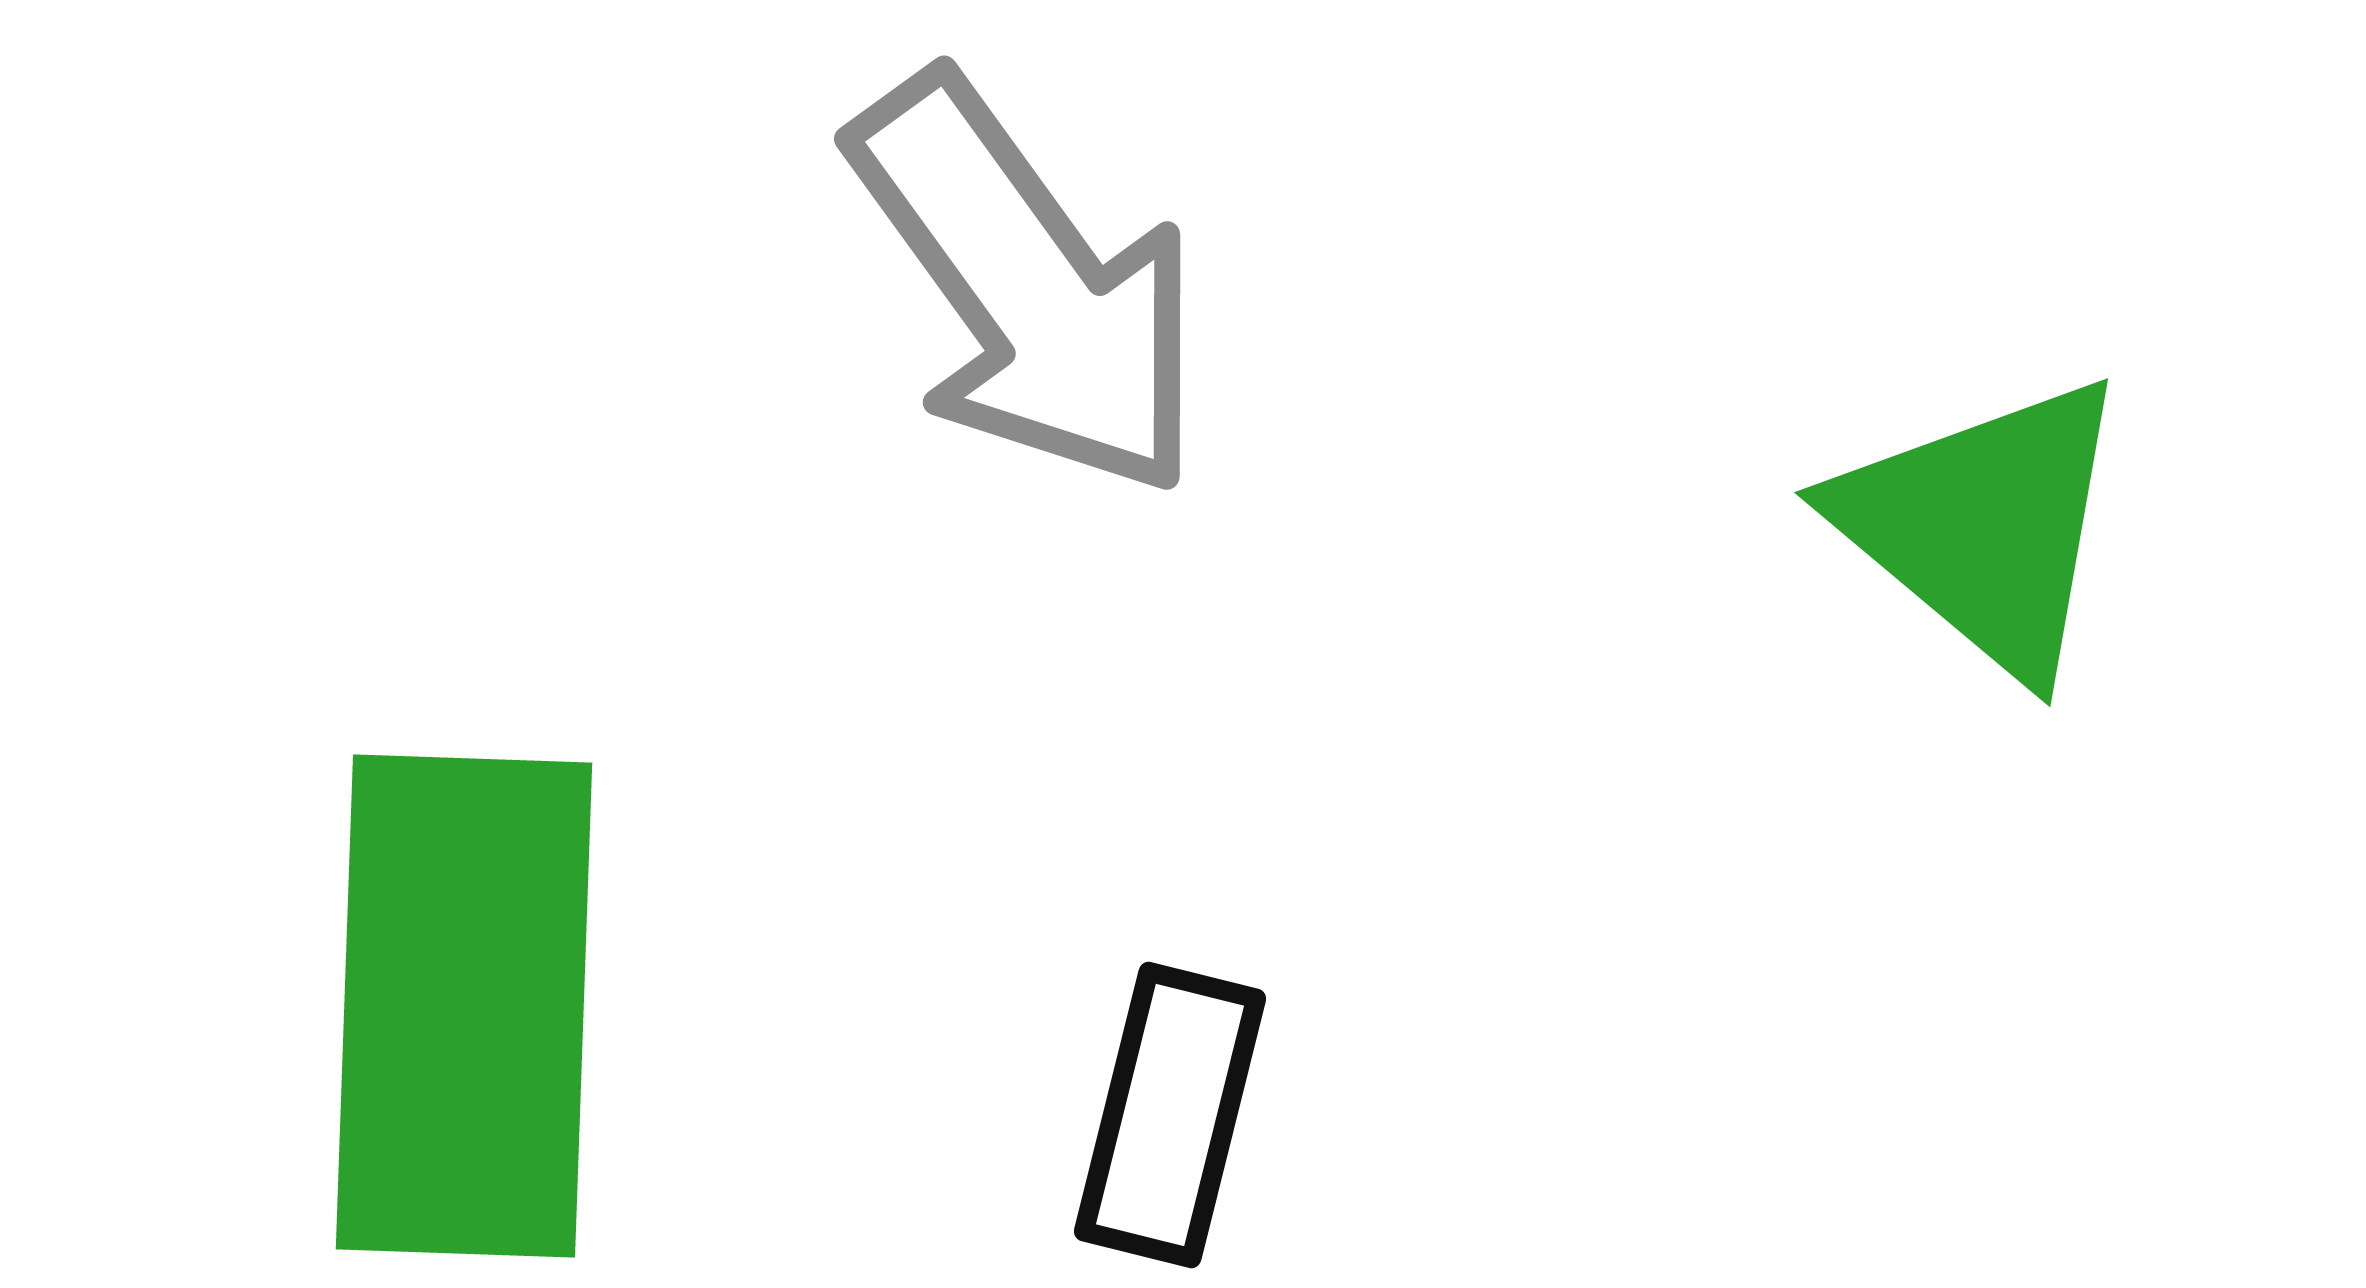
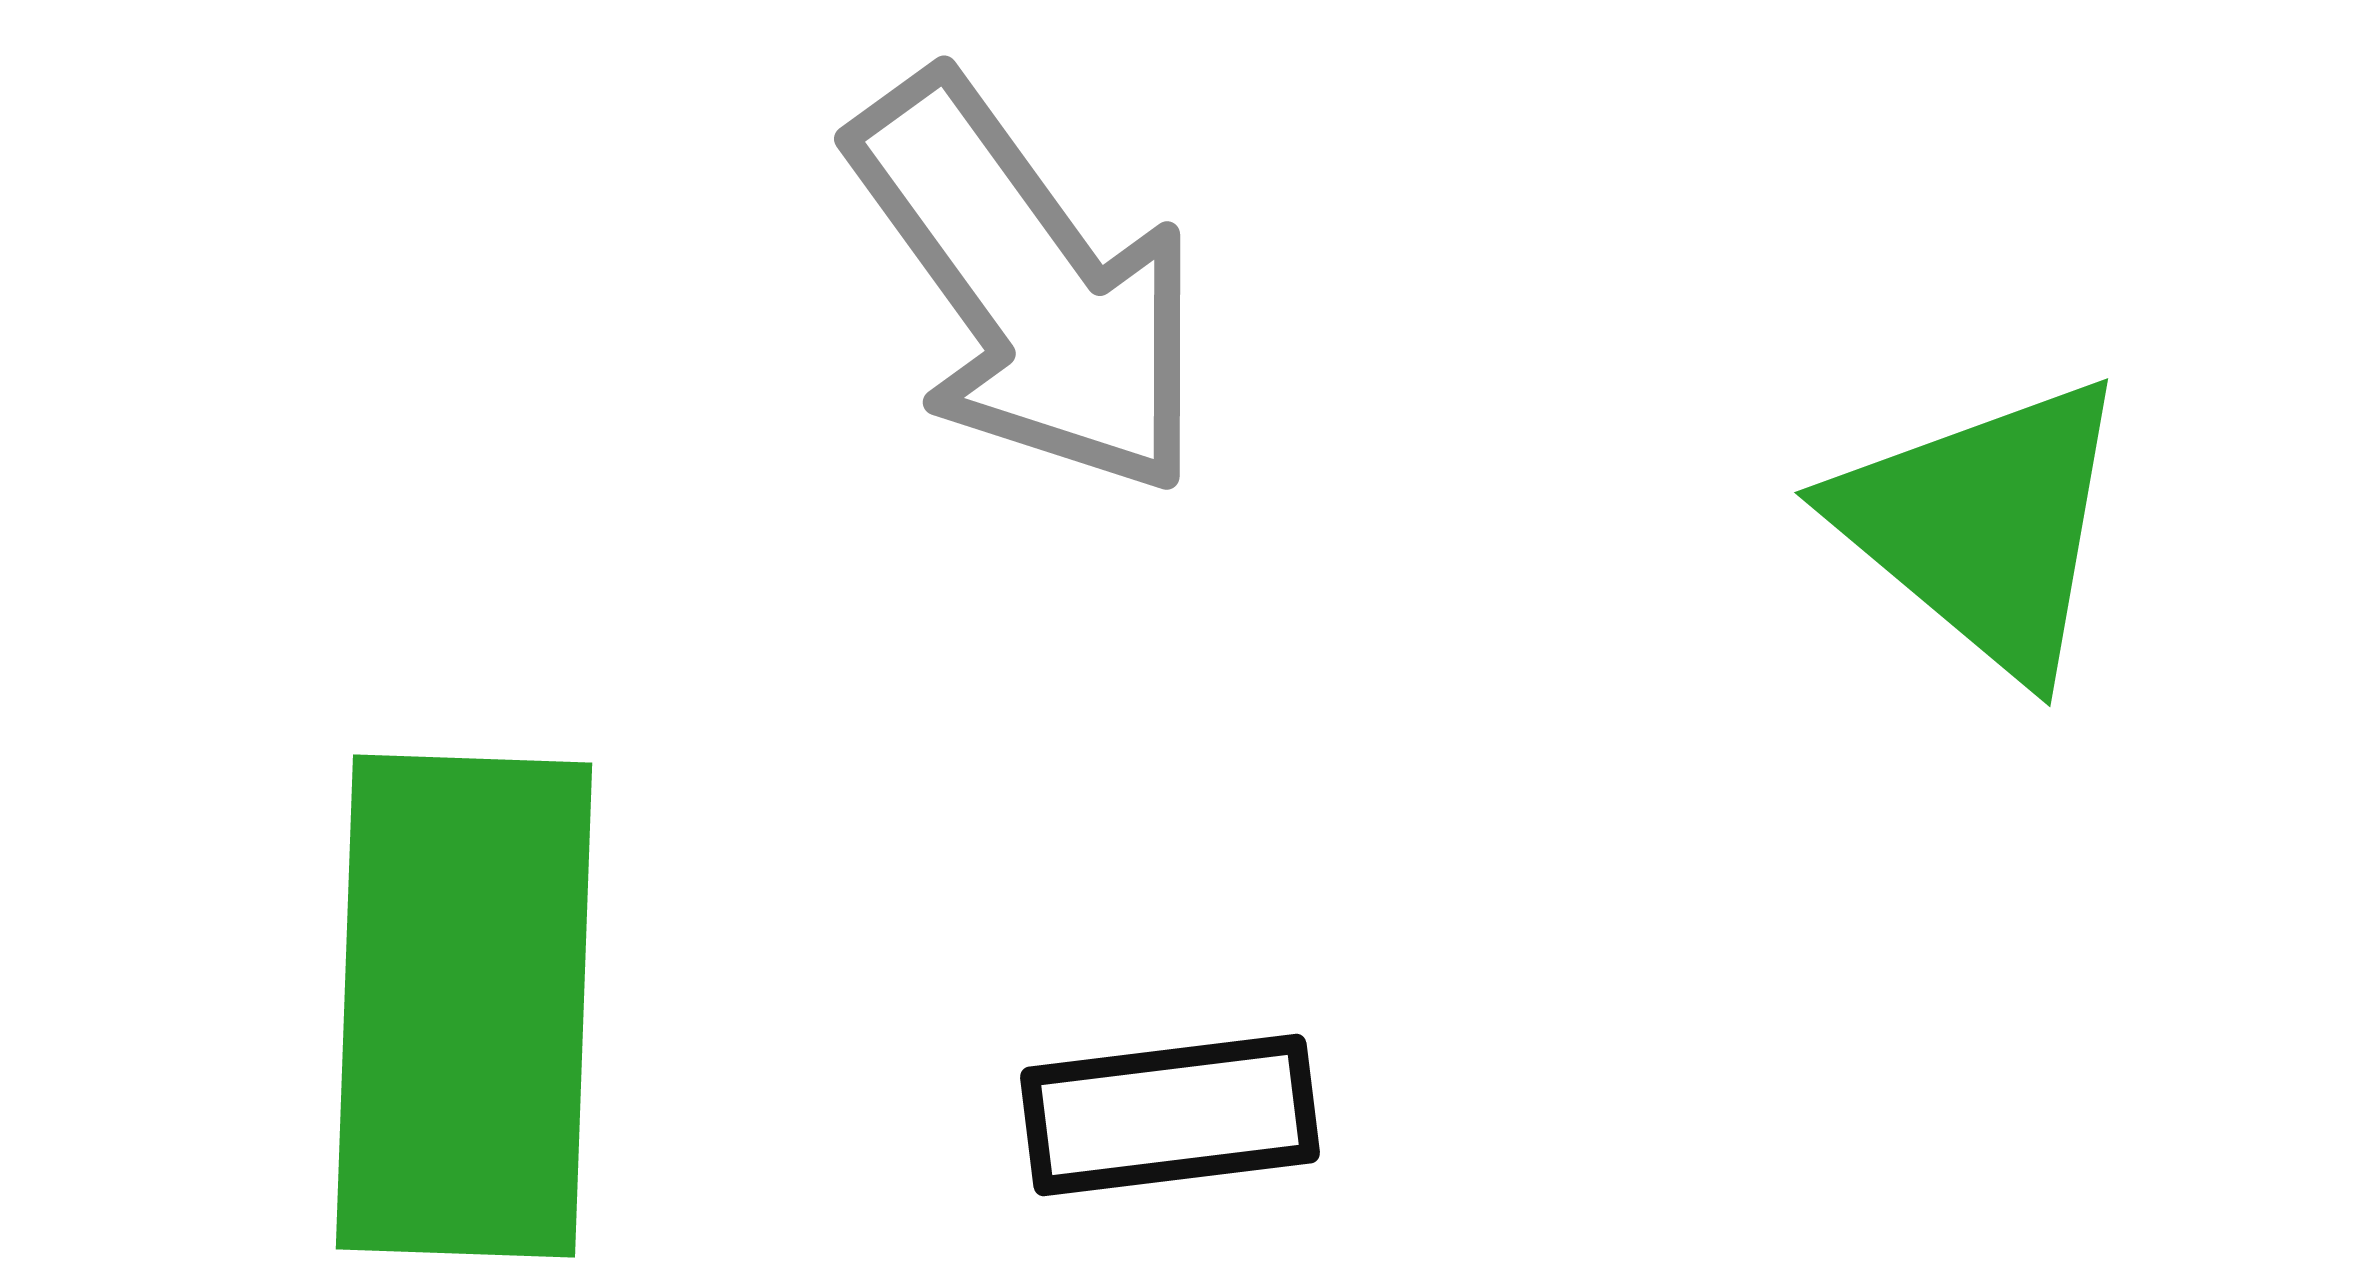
black rectangle: rotated 69 degrees clockwise
